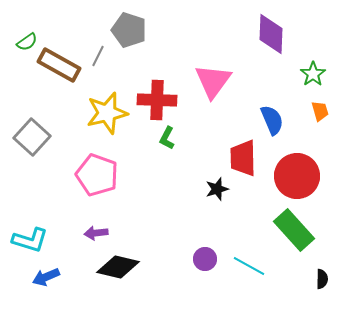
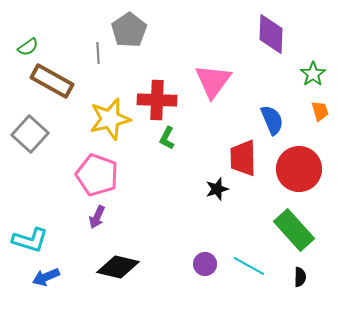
gray pentagon: rotated 20 degrees clockwise
green semicircle: moved 1 px right, 5 px down
gray line: moved 3 px up; rotated 30 degrees counterclockwise
brown rectangle: moved 7 px left, 16 px down
yellow star: moved 3 px right, 6 px down
gray square: moved 2 px left, 3 px up
red circle: moved 2 px right, 7 px up
purple arrow: moved 1 px right, 16 px up; rotated 60 degrees counterclockwise
purple circle: moved 5 px down
black semicircle: moved 22 px left, 2 px up
